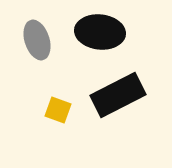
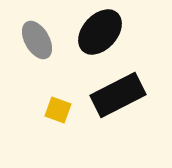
black ellipse: rotated 54 degrees counterclockwise
gray ellipse: rotated 12 degrees counterclockwise
